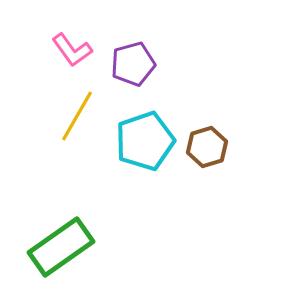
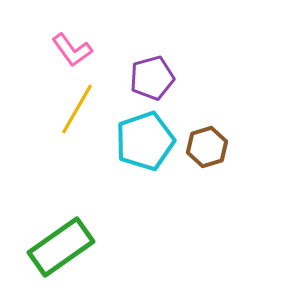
purple pentagon: moved 19 px right, 14 px down
yellow line: moved 7 px up
